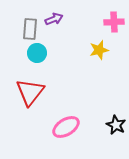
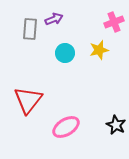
pink cross: rotated 18 degrees counterclockwise
cyan circle: moved 28 px right
red triangle: moved 2 px left, 8 px down
